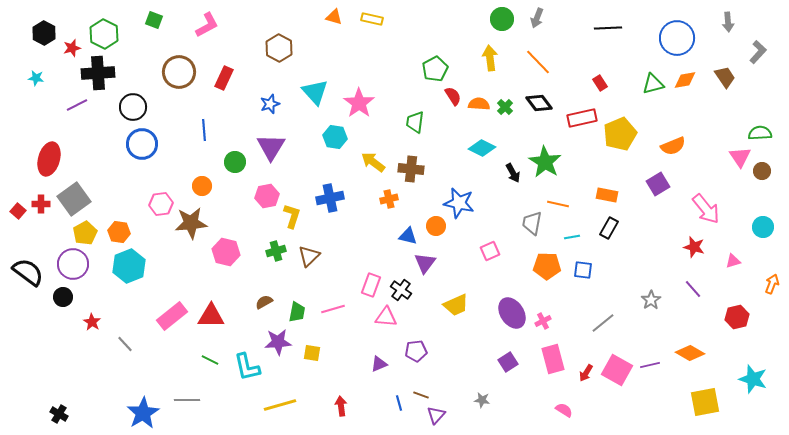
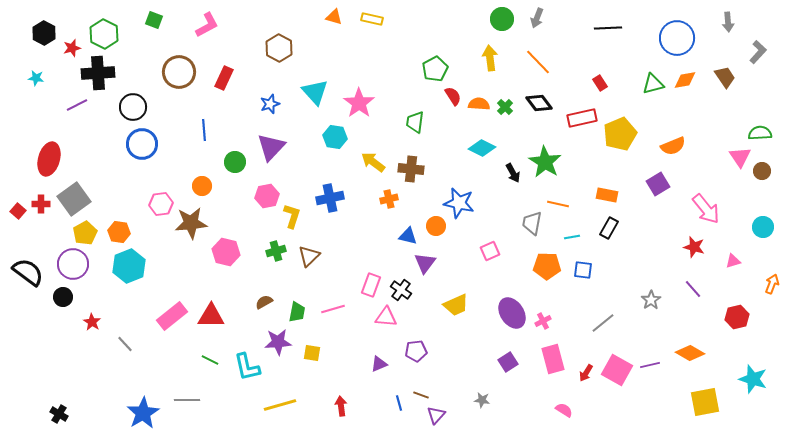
purple triangle at (271, 147): rotated 12 degrees clockwise
